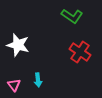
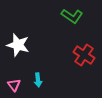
red cross: moved 4 px right, 3 px down
